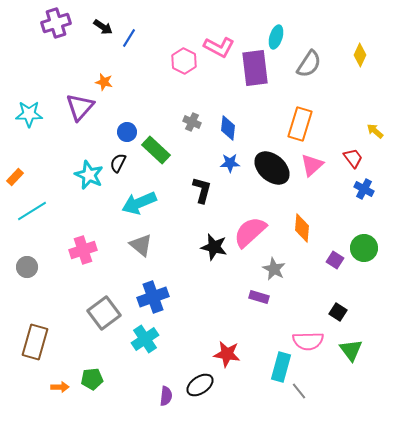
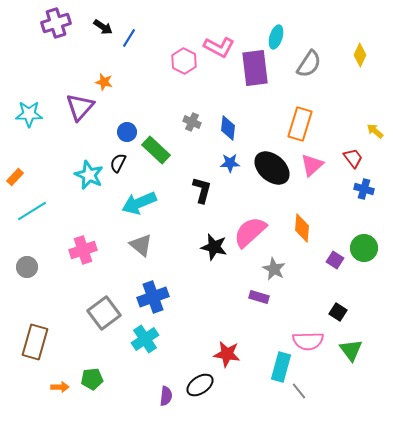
blue cross at (364, 189): rotated 12 degrees counterclockwise
